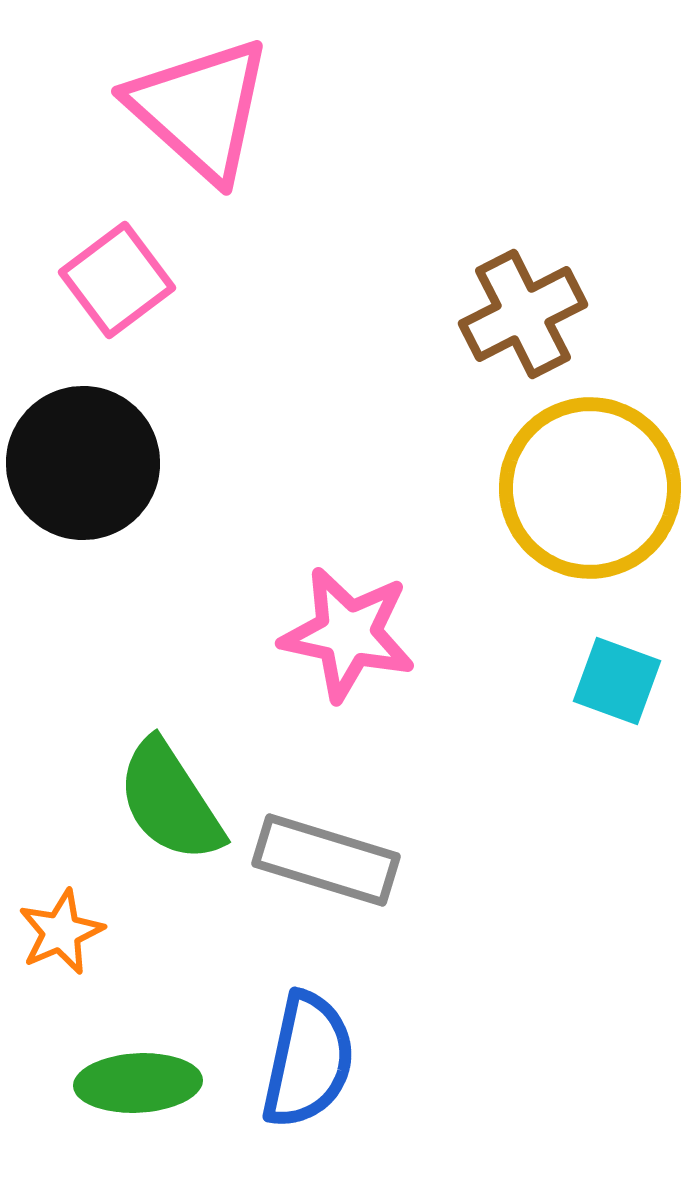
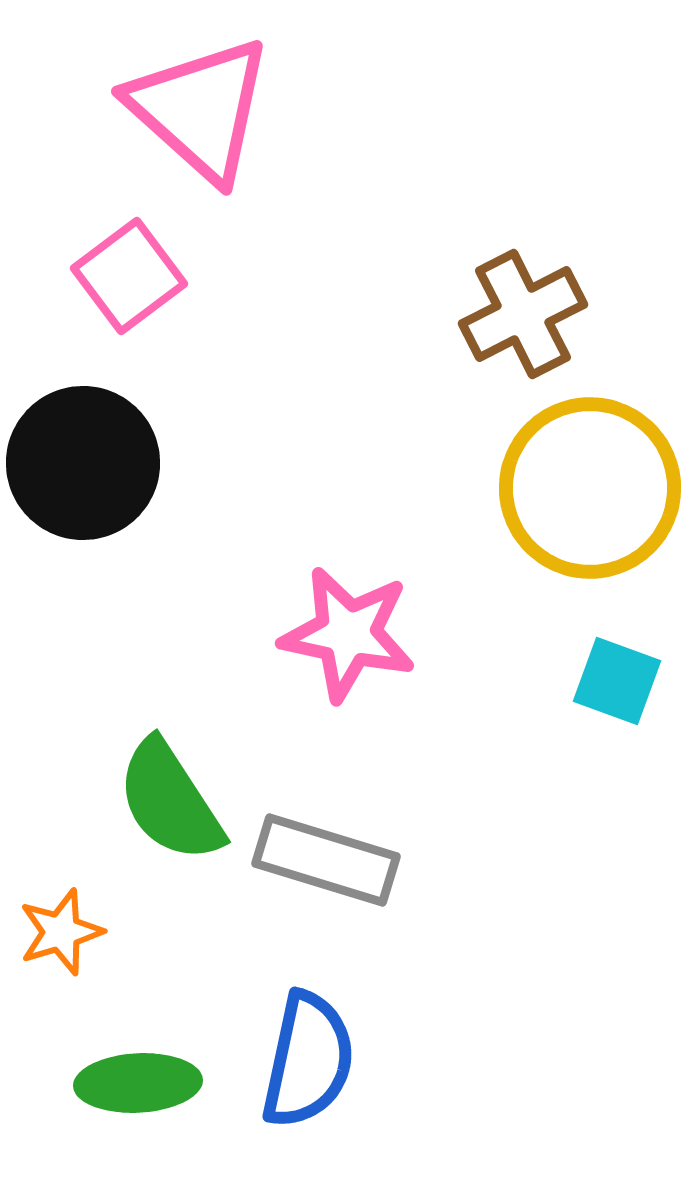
pink square: moved 12 px right, 4 px up
orange star: rotated 6 degrees clockwise
